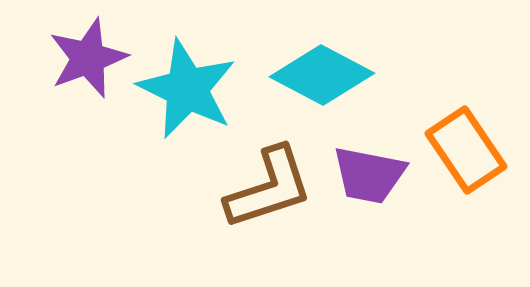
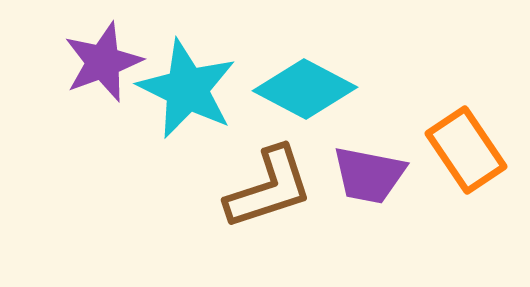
purple star: moved 15 px right, 4 px down
cyan diamond: moved 17 px left, 14 px down
